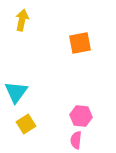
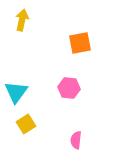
pink hexagon: moved 12 px left, 28 px up
